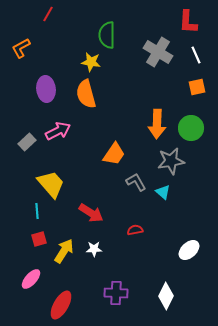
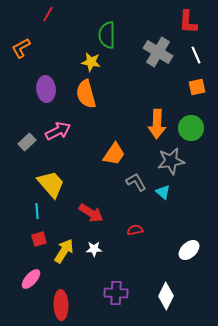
red ellipse: rotated 32 degrees counterclockwise
